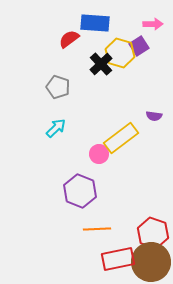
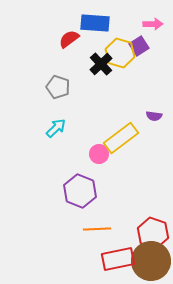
brown circle: moved 1 px up
